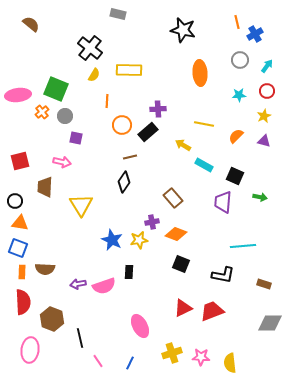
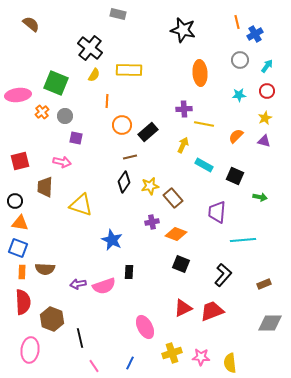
green square at (56, 89): moved 6 px up
purple cross at (158, 109): moved 26 px right
yellow star at (264, 116): moved 1 px right, 2 px down
yellow arrow at (183, 145): rotated 84 degrees clockwise
purple trapezoid at (223, 202): moved 6 px left, 10 px down
yellow triangle at (81, 205): rotated 40 degrees counterclockwise
yellow star at (139, 240): moved 11 px right, 54 px up
cyan line at (243, 246): moved 6 px up
black L-shape at (223, 275): rotated 60 degrees counterclockwise
brown rectangle at (264, 284): rotated 40 degrees counterclockwise
pink ellipse at (140, 326): moved 5 px right, 1 px down
pink line at (98, 361): moved 4 px left, 5 px down
